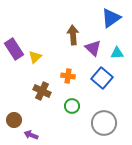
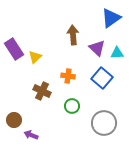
purple triangle: moved 4 px right
